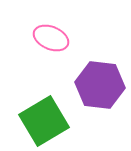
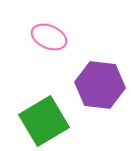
pink ellipse: moved 2 px left, 1 px up
